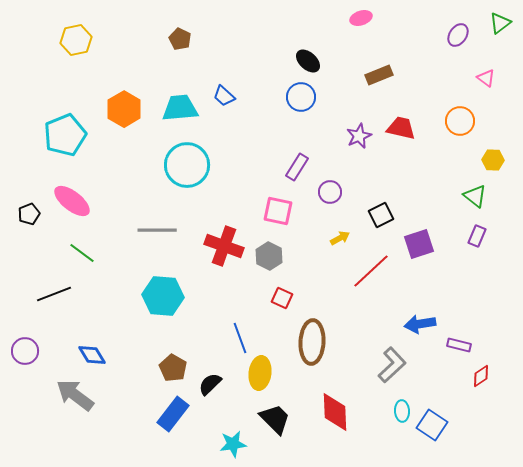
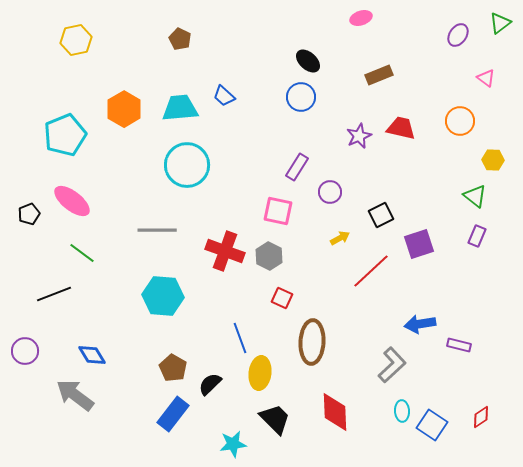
red cross at (224, 246): moved 1 px right, 5 px down
red diamond at (481, 376): moved 41 px down
